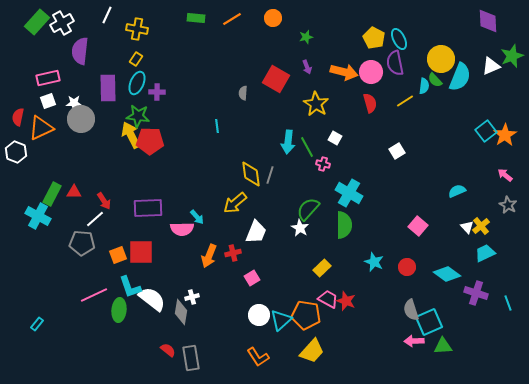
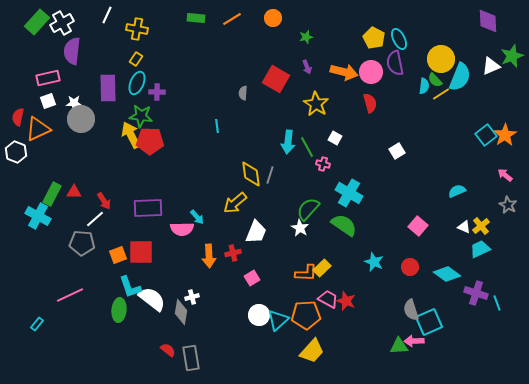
purple semicircle at (80, 51): moved 8 px left
yellow line at (405, 101): moved 36 px right, 7 px up
green star at (138, 116): moved 3 px right
orange triangle at (41, 128): moved 3 px left, 1 px down
cyan square at (486, 131): moved 4 px down
green semicircle at (344, 225): rotated 56 degrees counterclockwise
white triangle at (467, 227): moved 3 px left; rotated 24 degrees counterclockwise
cyan trapezoid at (485, 253): moved 5 px left, 4 px up
orange arrow at (209, 256): rotated 25 degrees counterclockwise
red circle at (407, 267): moved 3 px right
pink line at (94, 295): moved 24 px left
cyan line at (508, 303): moved 11 px left
orange pentagon at (306, 315): rotated 12 degrees counterclockwise
cyan triangle at (281, 320): moved 3 px left
green triangle at (443, 346): moved 44 px left
orange L-shape at (258, 357): moved 48 px right, 84 px up; rotated 55 degrees counterclockwise
